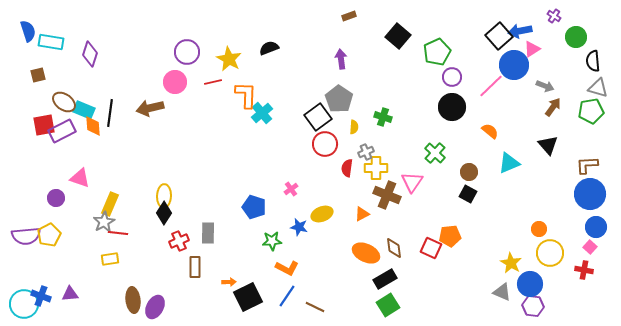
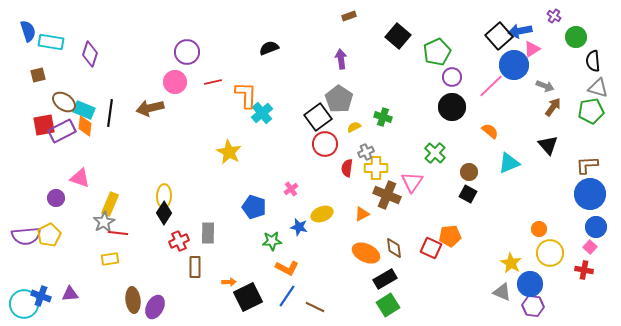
yellow star at (229, 59): moved 93 px down
orange diamond at (93, 126): moved 8 px left; rotated 10 degrees clockwise
yellow semicircle at (354, 127): rotated 120 degrees counterclockwise
